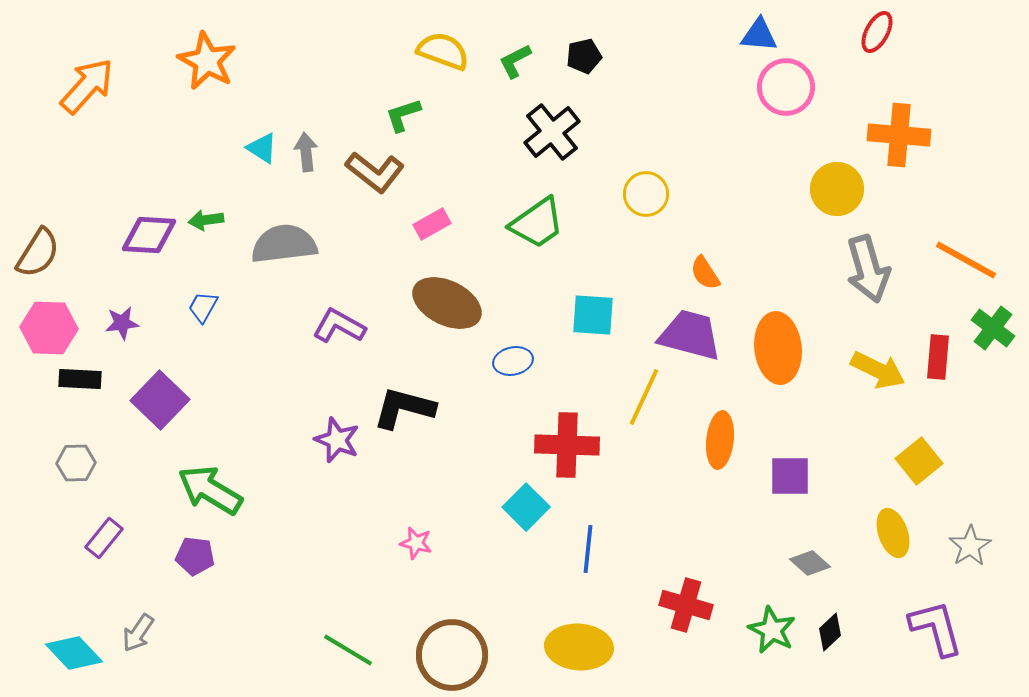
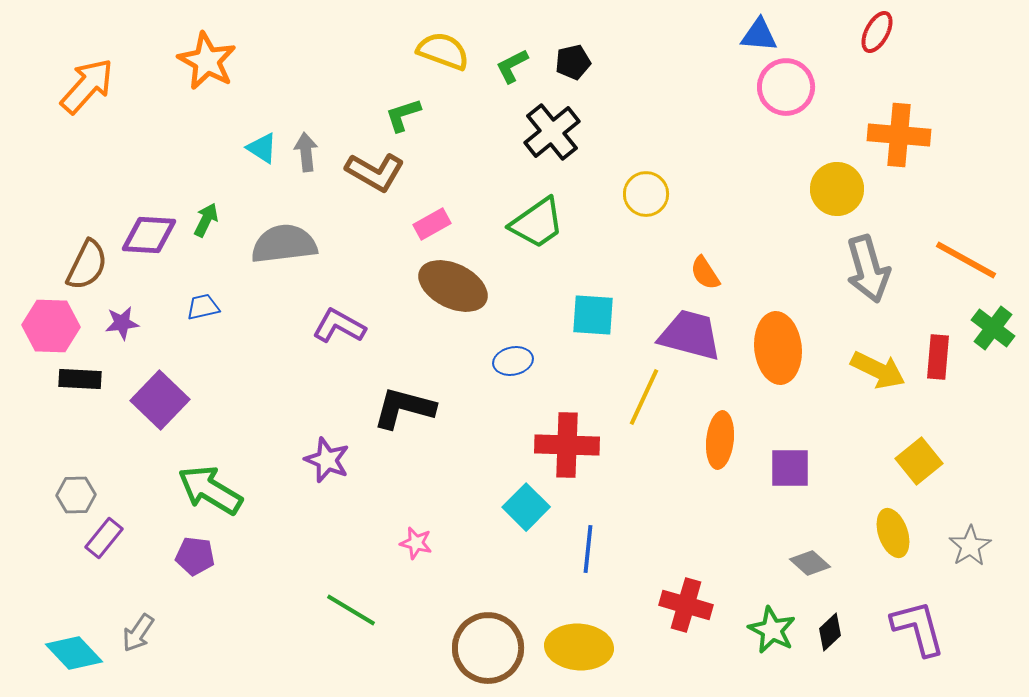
black pentagon at (584, 56): moved 11 px left, 6 px down
green L-shape at (515, 61): moved 3 px left, 5 px down
brown L-shape at (375, 172): rotated 8 degrees counterclockwise
green arrow at (206, 220): rotated 124 degrees clockwise
brown semicircle at (38, 253): moved 49 px right, 12 px down; rotated 6 degrees counterclockwise
brown ellipse at (447, 303): moved 6 px right, 17 px up
blue trapezoid at (203, 307): rotated 48 degrees clockwise
pink hexagon at (49, 328): moved 2 px right, 2 px up
purple star at (337, 440): moved 10 px left, 20 px down
gray hexagon at (76, 463): moved 32 px down
purple square at (790, 476): moved 8 px up
purple L-shape at (936, 628): moved 18 px left
green line at (348, 650): moved 3 px right, 40 px up
brown circle at (452, 655): moved 36 px right, 7 px up
